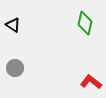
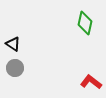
black triangle: moved 19 px down
